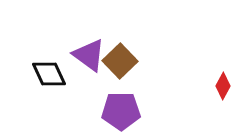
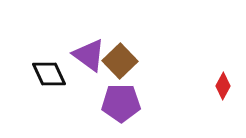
purple pentagon: moved 8 px up
